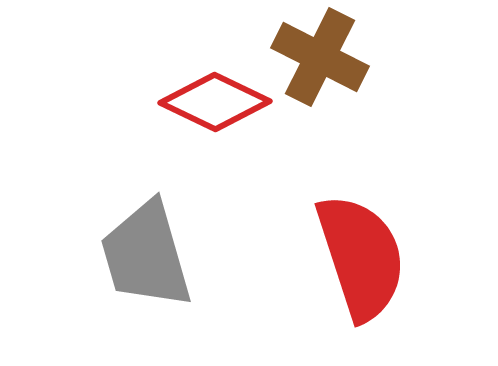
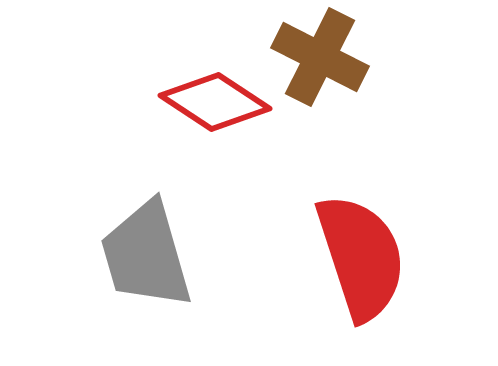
red diamond: rotated 8 degrees clockwise
